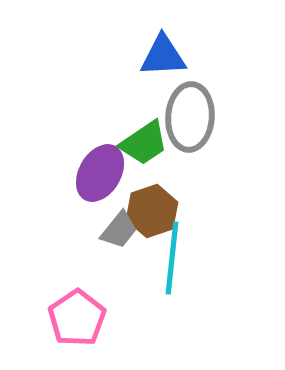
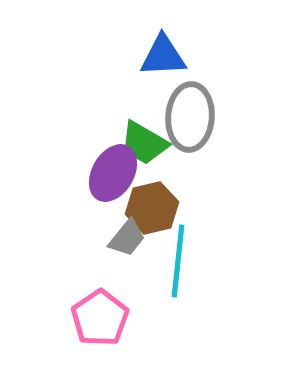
green trapezoid: rotated 64 degrees clockwise
purple ellipse: moved 13 px right
brown hexagon: moved 3 px up; rotated 6 degrees clockwise
gray trapezoid: moved 8 px right, 8 px down
cyan line: moved 6 px right, 3 px down
pink pentagon: moved 23 px right
